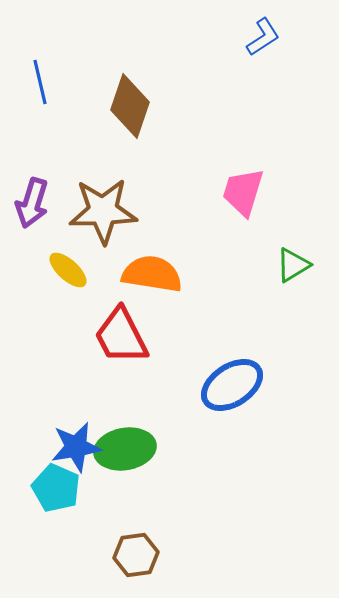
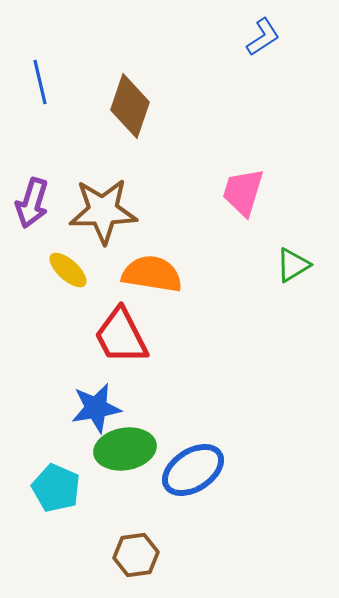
blue ellipse: moved 39 px left, 85 px down
blue star: moved 20 px right, 39 px up
